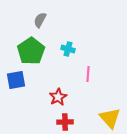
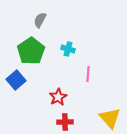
blue square: rotated 30 degrees counterclockwise
